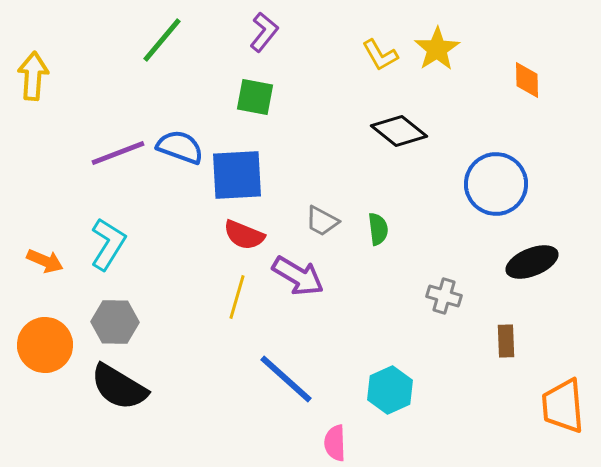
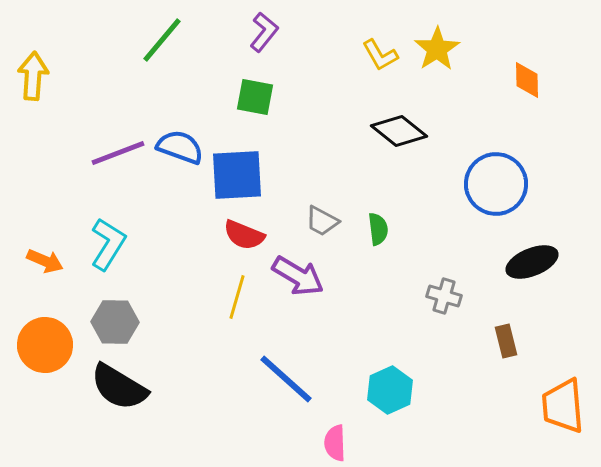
brown rectangle: rotated 12 degrees counterclockwise
